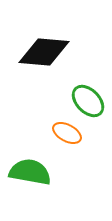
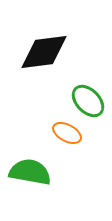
black diamond: rotated 12 degrees counterclockwise
